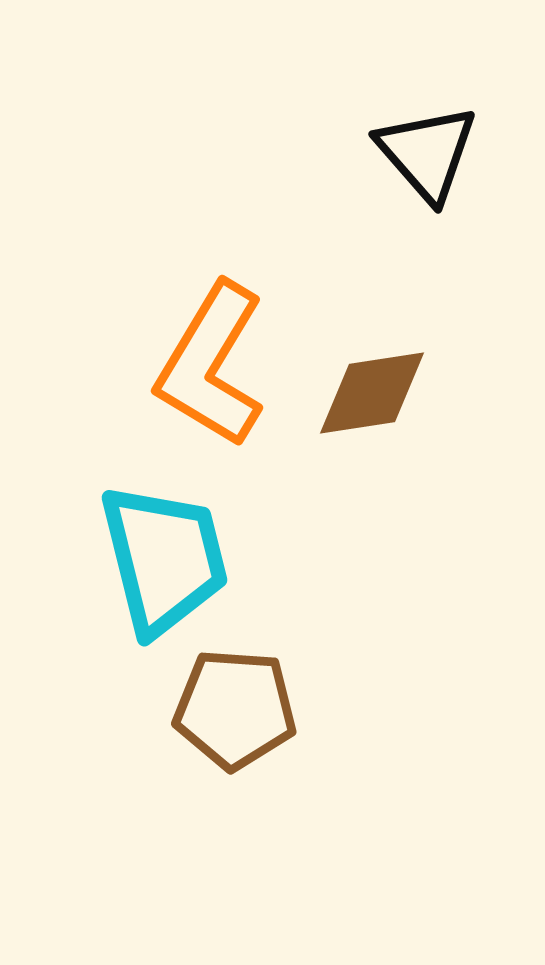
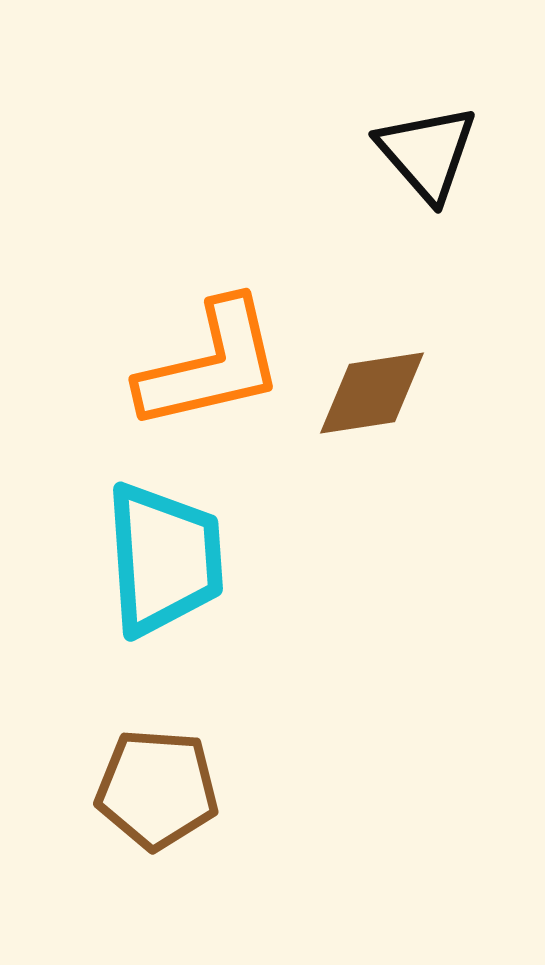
orange L-shape: rotated 134 degrees counterclockwise
cyan trapezoid: rotated 10 degrees clockwise
brown pentagon: moved 78 px left, 80 px down
